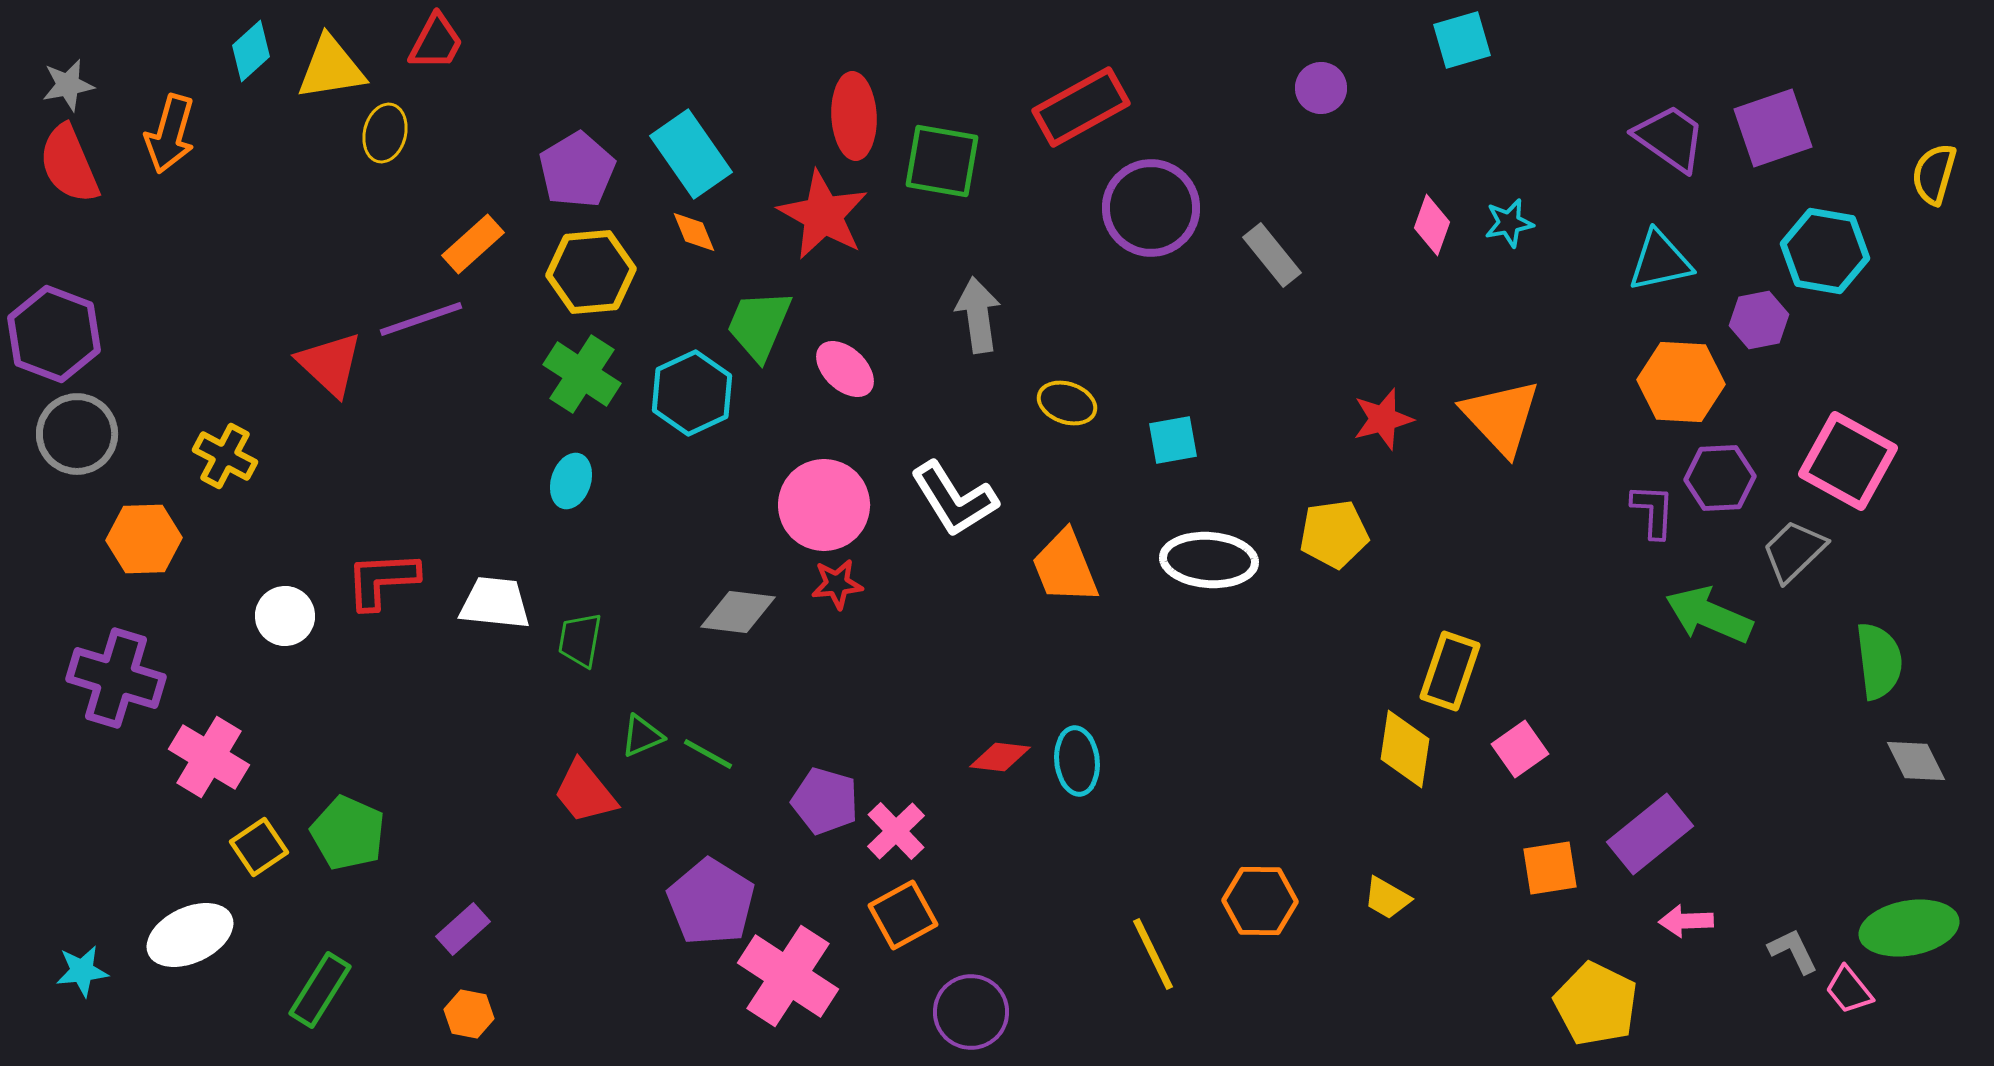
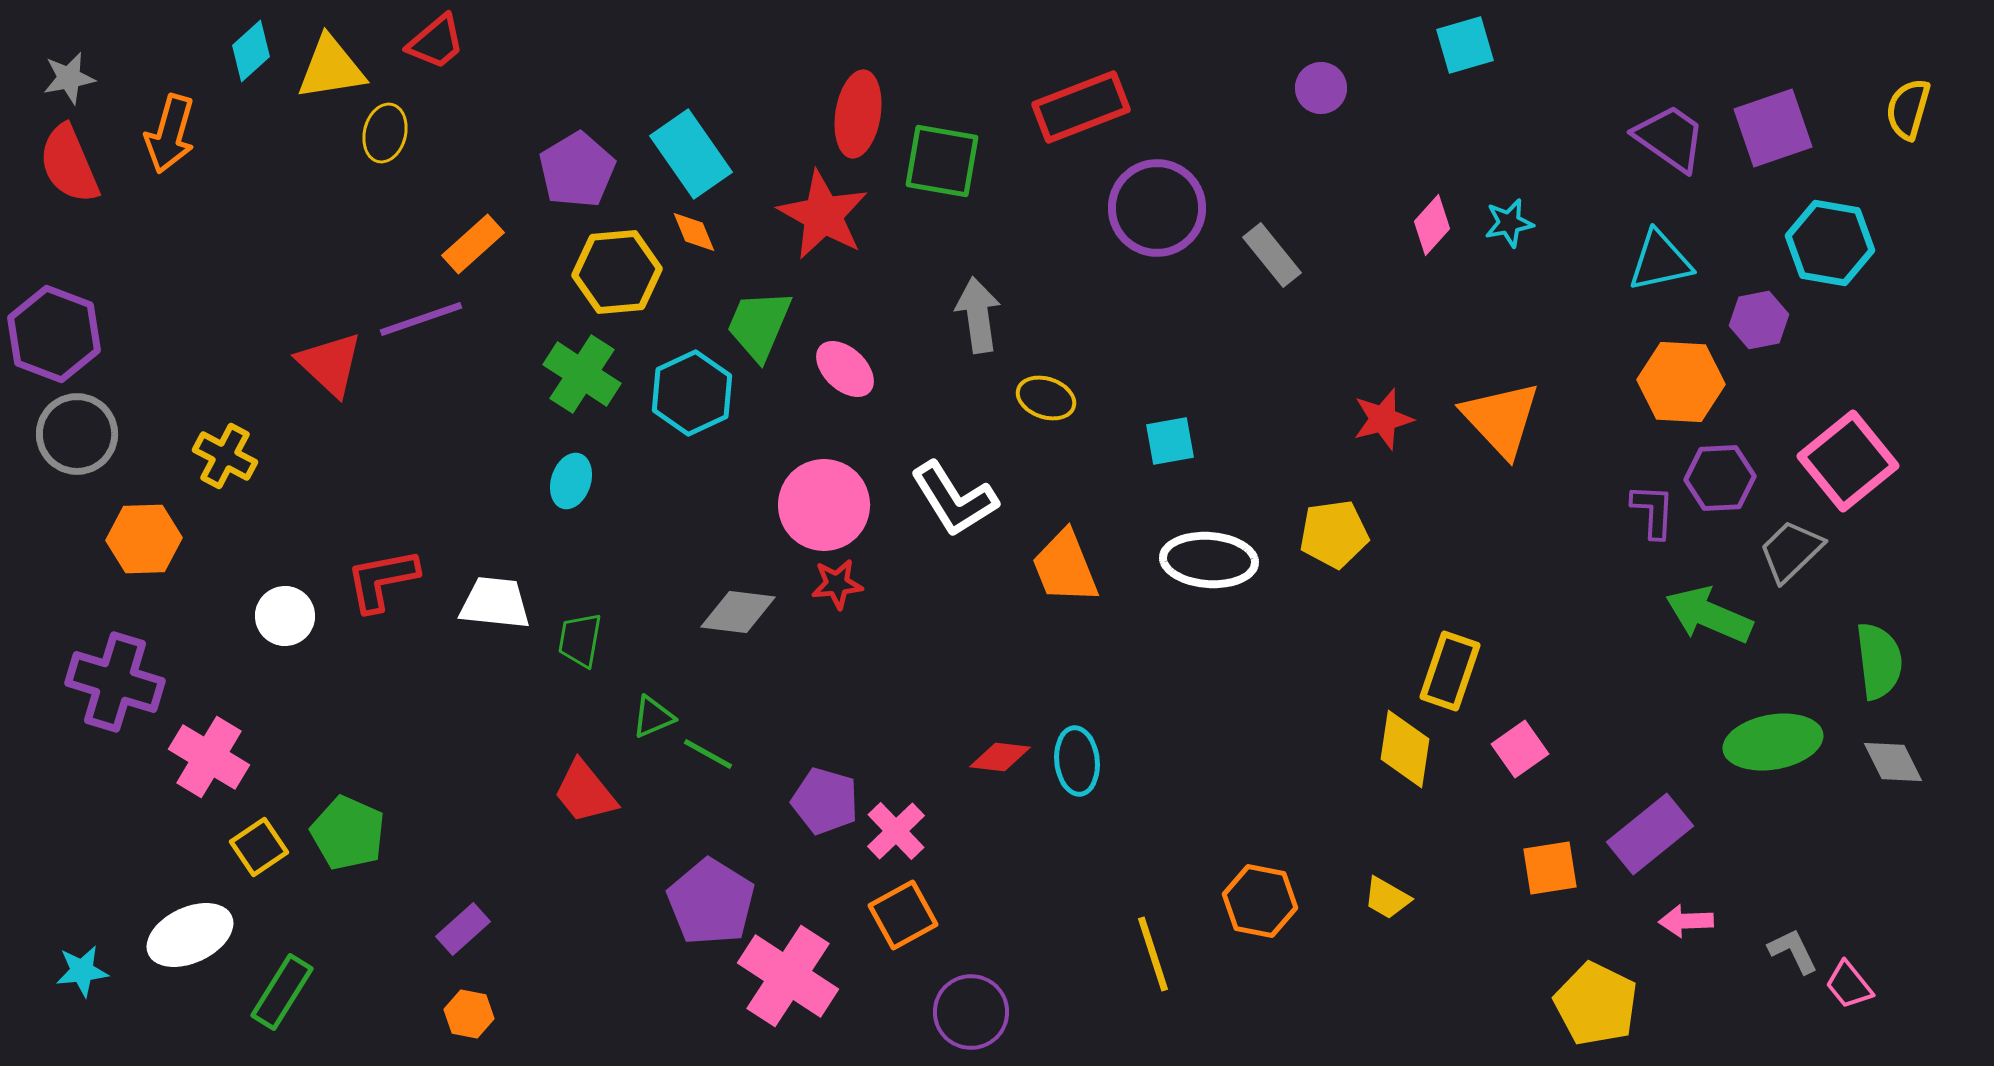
cyan square at (1462, 40): moved 3 px right, 5 px down
red trapezoid at (436, 42): rotated 22 degrees clockwise
gray star at (68, 85): moved 1 px right, 7 px up
red rectangle at (1081, 107): rotated 8 degrees clockwise
red ellipse at (854, 116): moved 4 px right, 2 px up; rotated 12 degrees clockwise
yellow semicircle at (1934, 174): moved 26 px left, 65 px up
purple circle at (1151, 208): moved 6 px right
pink diamond at (1432, 225): rotated 22 degrees clockwise
cyan hexagon at (1825, 251): moved 5 px right, 8 px up
yellow hexagon at (591, 272): moved 26 px right
yellow ellipse at (1067, 403): moved 21 px left, 5 px up
orange triangle at (1501, 417): moved 2 px down
cyan square at (1173, 440): moved 3 px left, 1 px down
pink square at (1848, 461): rotated 22 degrees clockwise
gray trapezoid at (1794, 551): moved 3 px left
red L-shape at (382, 580): rotated 8 degrees counterclockwise
purple cross at (116, 678): moved 1 px left, 4 px down
green triangle at (642, 736): moved 11 px right, 19 px up
gray diamond at (1916, 761): moved 23 px left, 1 px down
orange hexagon at (1260, 901): rotated 10 degrees clockwise
green ellipse at (1909, 928): moved 136 px left, 186 px up
yellow line at (1153, 954): rotated 8 degrees clockwise
green rectangle at (320, 990): moved 38 px left, 2 px down
pink trapezoid at (1849, 990): moved 5 px up
